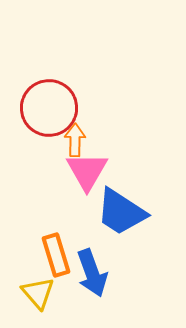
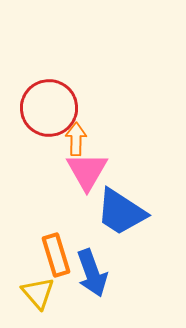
orange arrow: moved 1 px right, 1 px up
